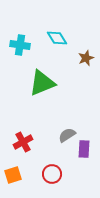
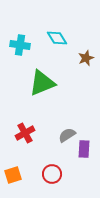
red cross: moved 2 px right, 9 px up
